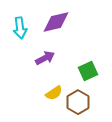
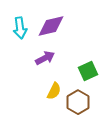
purple diamond: moved 5 px left, 4 px down
yellow semicircle: moved 2 px up; rotated 30 degrees counterclockwise
